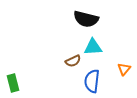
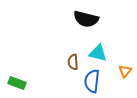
cyan triangle: moved 5 px right, 6 px down; rotated 18 degrees clockwise
brown semicircle: moved 1 px down; rotated 112 degrees clockwise
orange triangle: moved 1 px right, 2 px down
green rectangle: moved 4 px right; rotated 54 degrees counterclockwise
